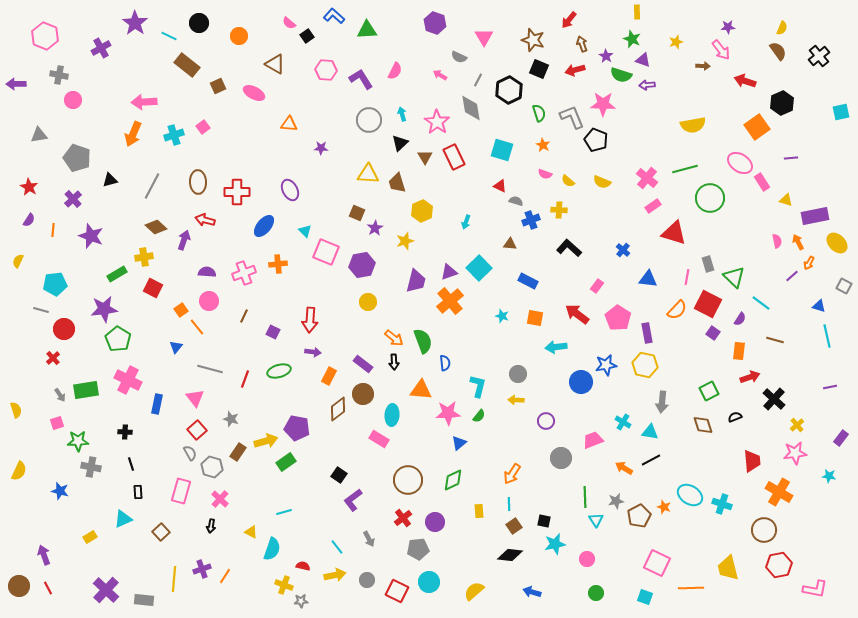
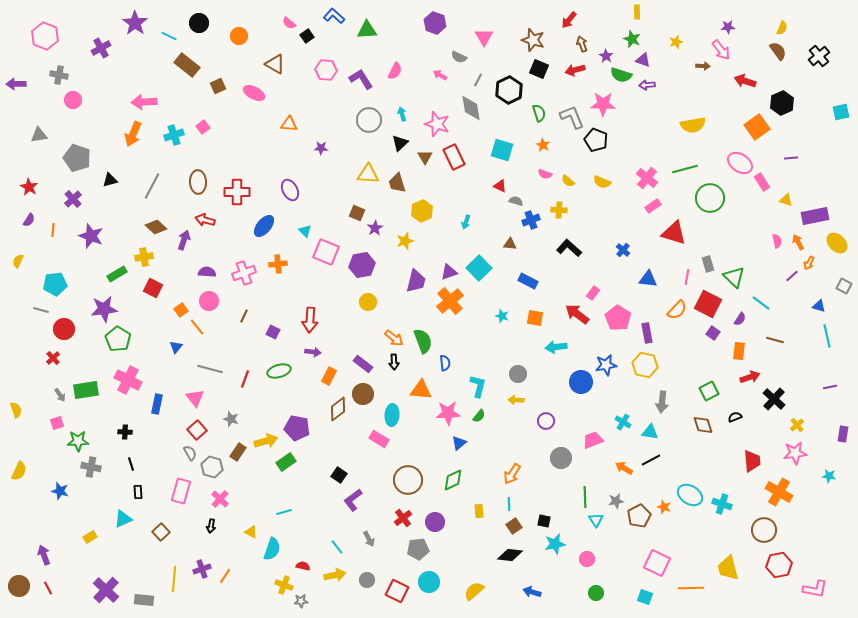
pink star at (437, 122): moved 2 px down; rotated 15 degrees counterclockwise
pink rectangle at (597, 286): moved 4 px left, 7 px down
purple rectangle at (841, 438): moved 2 px right, 4 px up; rotated 28 degrees counterclockwise
